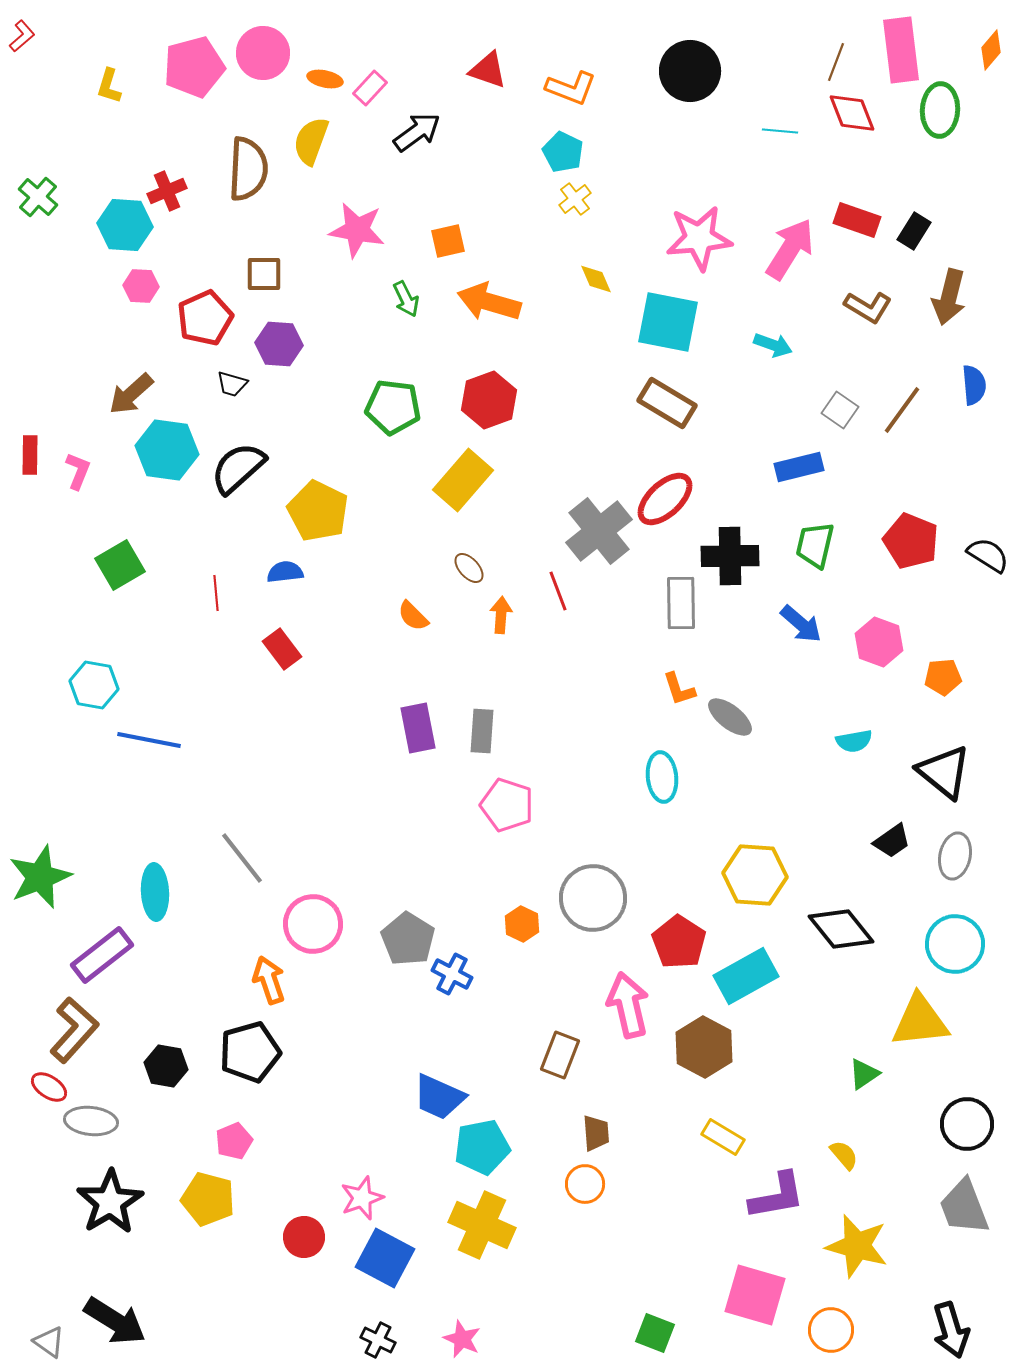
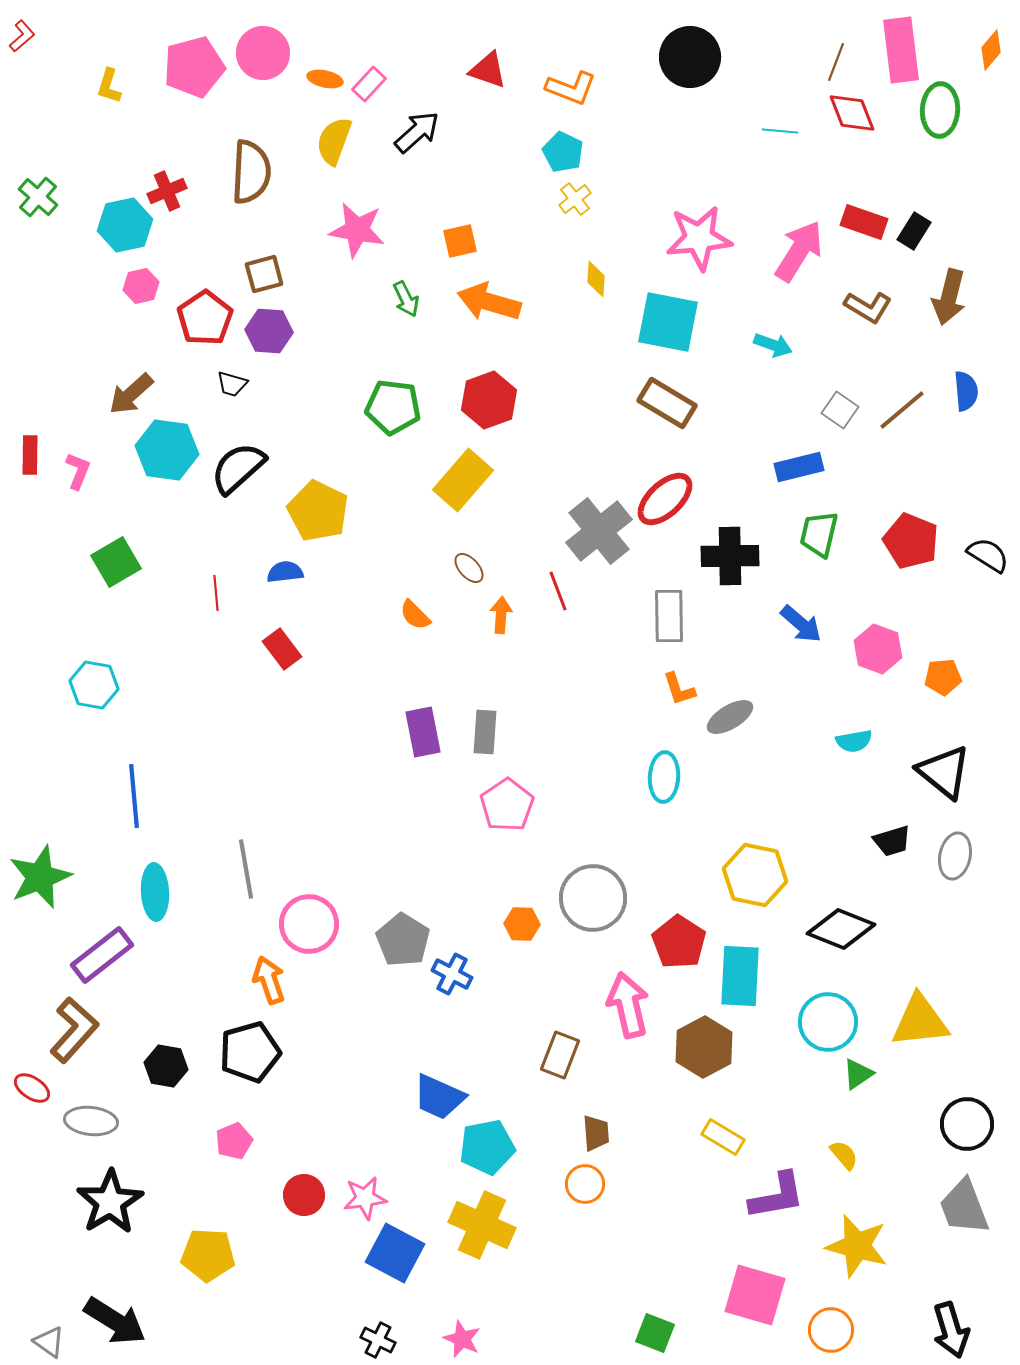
black circle at (690, 71): moved 14 px up
pink rectangle at (370, 88): moved 1 px left, 4 px up
black arrow at (417, 132): rotated 6 degrees counterclockwise
yellow semicircle at (311, 141): moved 23 px right
brown semicircle at (248, 169): moved 3 px right, 3 px down
red rectangle at (857, 220): moved 7 px right, 2 px down
cyan hexagon at (125, 225): rotated 16 degrees counterclockwise
orange square at (448, 241): moved 12 px right
pink arrow at (790, 249): moved 9 px right, 2 px down
brown square at (264, 274): rotated 15 degrees counterclockwise
yellow diamond at (596, 279): rotated 27 degrees clockwise
pink hexagon at (141, 286): rotated 16 degrees counterclockwise
red pentagon at (205, 318): rotated 10 degrees counterclockwise
purple hexagon at (279, 344): moved 10 px left, 13 px up
blue semicircle at (974, 385): moved 8 px left, 6 px down
brown line at (902, 410): rotated 14 degrees clockwise
green trapezoid at (815, 545): moved 4 px right, 11 px up
green square at (120, 565): moved 4 px left, 3 px up
gray rectangle at (681, 603): moved 12 px left, 13 px down
orange semicircle at (413, 616): moved 2 px right, 1 px up
pink hexagon at (879, 642): moved 1 px left, 7 px down
gray ellipse at (730, 717): rotated 69 degrees counterclockwise
purple rectangle at (418, 728): moved 5 px right, 4 px down
gray rectangle at (482, 731): moved 3 px right, 1 px down
blue line at (149, 740): moved 15 px left, 56 px down; rotated 74 degrees clockwise
cyan ellipse at (662, 777): moved 2 px right; rotated 9 degrees clockwise
pink pentagon at (507, 805): rotated 20 degrees clockwise
black trapezoid at (892, 841): rotated 18 degrees clockwise
gray line at (242, 858): moved 4 px right, 11 px down; rotated 28 degrees clockwise
yellow hexagon at (755, 875): rotated 8 degrees clockwise
pink circle at (313, 924): moved 4 px left
orange hexagon at (522, 924): rotated 24 degrees counterclockwise
black diamond at (841, 929): rotated 30 degrees counterclockwise
gray pentagon at (408, 939): moved 5 px left, 1 px down
cyan circle at (955, 944): moved 127 px left, 78 px down
cyan rectangle at (746, 976): moved 6 px left; rotated 58 degrees counterclockwise
brown hexagon at (704, 1047): rotated 4 degrees clockwise
green triangle at (864, 1074): moved 6 px left
red ellipse at (49, 1087): moved 17 px left, 1 px down
cyan pentagon at (482, 1147): moved 5 px right
pink star at (362, 1198): moved 3 px right; rotated 12 degrees clockwise
yellow pentagon at (208, 1199): moved 56 px down; rotated 12 degrees counterclockwise
red circle at (304, 1237): moved 42 px up
blue square at (385, 1258): moved 10 px right, 5 px up
